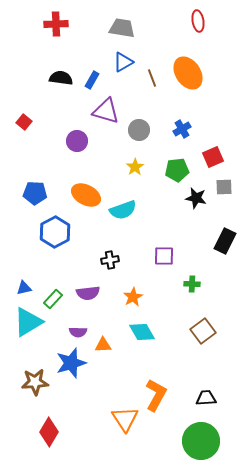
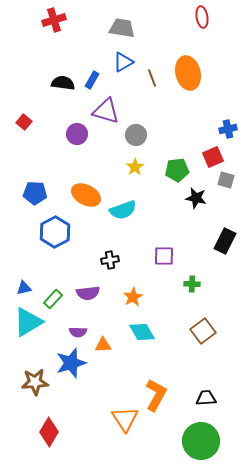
red ellipse at (198, 21): moved 4 px right, 4 px up
red cross at (56, 24): moved 2 px left, 4 px up; rotated 15 degrees counterclockwise
orange ellipse at (188, 73): rotated 20 degrees clockwise
black semicircle at (61, 78): moved 2 px right, 5 px down
blue cross at (182, 129): moved 46 px right; rotated 18 degrees clockwise
gray circle at (139, 130): moved 3 px left, 5 px down
purple circle at (77, 141): moved 7 px up
gray square at (224, 187): moved 2 px right, 7 px up; rotated 18 degrees clockwise
